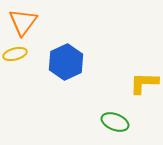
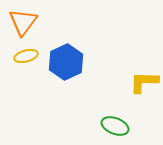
yellow ellipse: moved 11 px right, 2 px down
yellow L-shape: moved 1 px up
green ellipse: moved 4 px down
